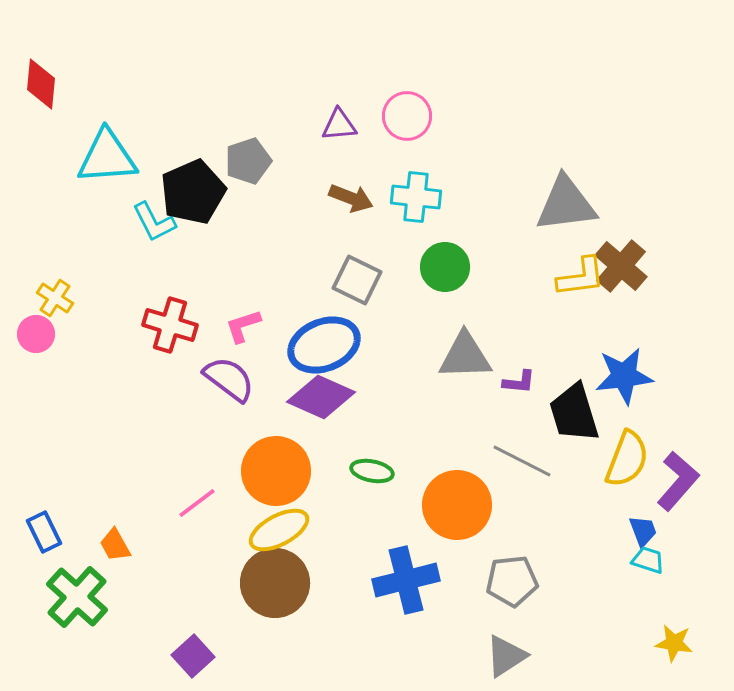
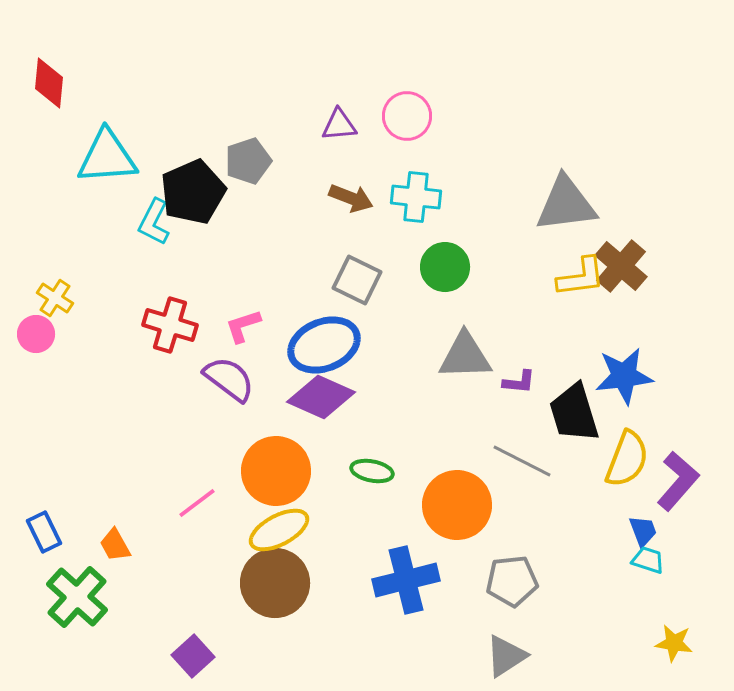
red diamond at (41, 84): moved 8 px right, 1 px up
cyan L-shape at (154, 222): rotated 54 degrees clockwise
